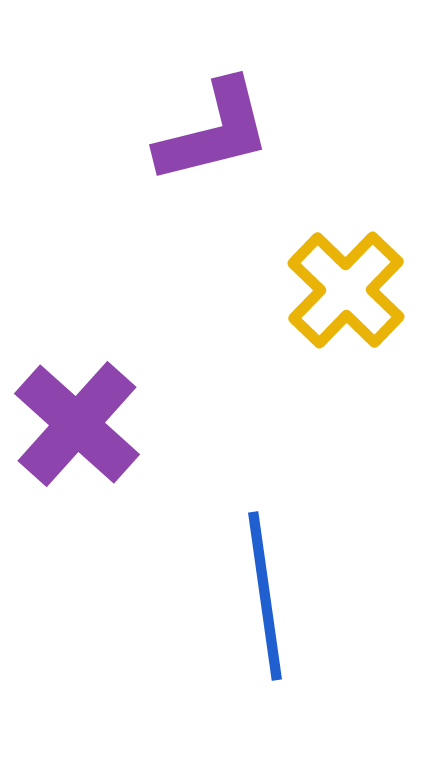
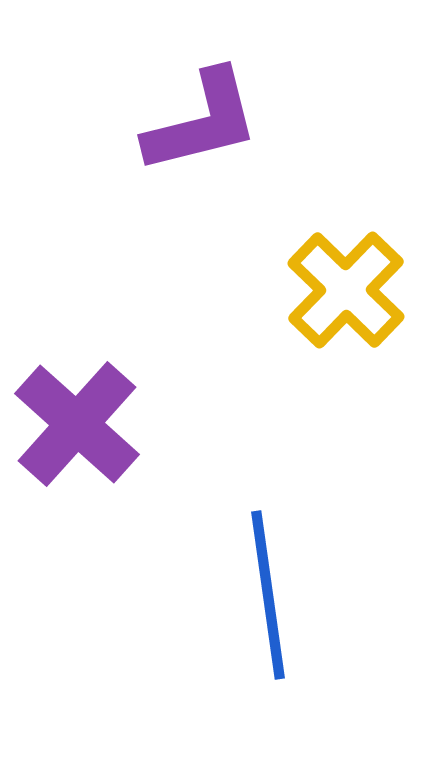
purple L-shape: moved 12 px left, 10 px up
blue line: moved 3 px right, 1 px up
